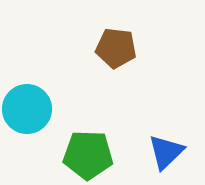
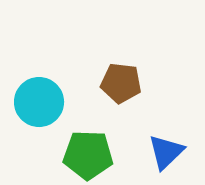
brown pentagon: moved 5 px right, 35 px down
cyan circle: moved 12 px right, 7 px up
